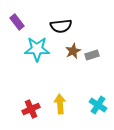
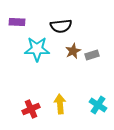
purple rectangle: rotated 49 degrees counterclockwise
